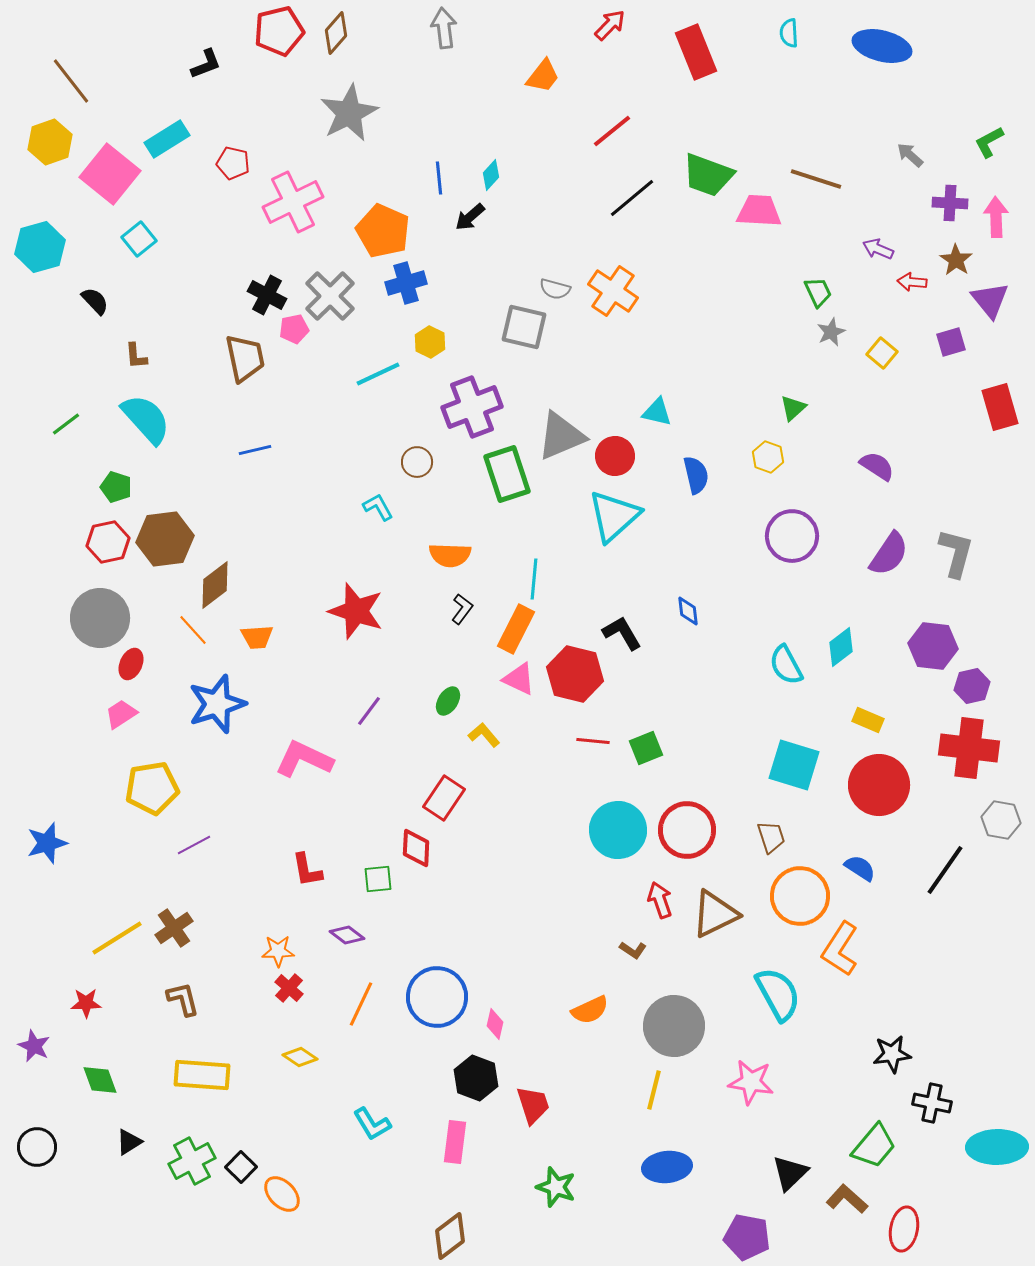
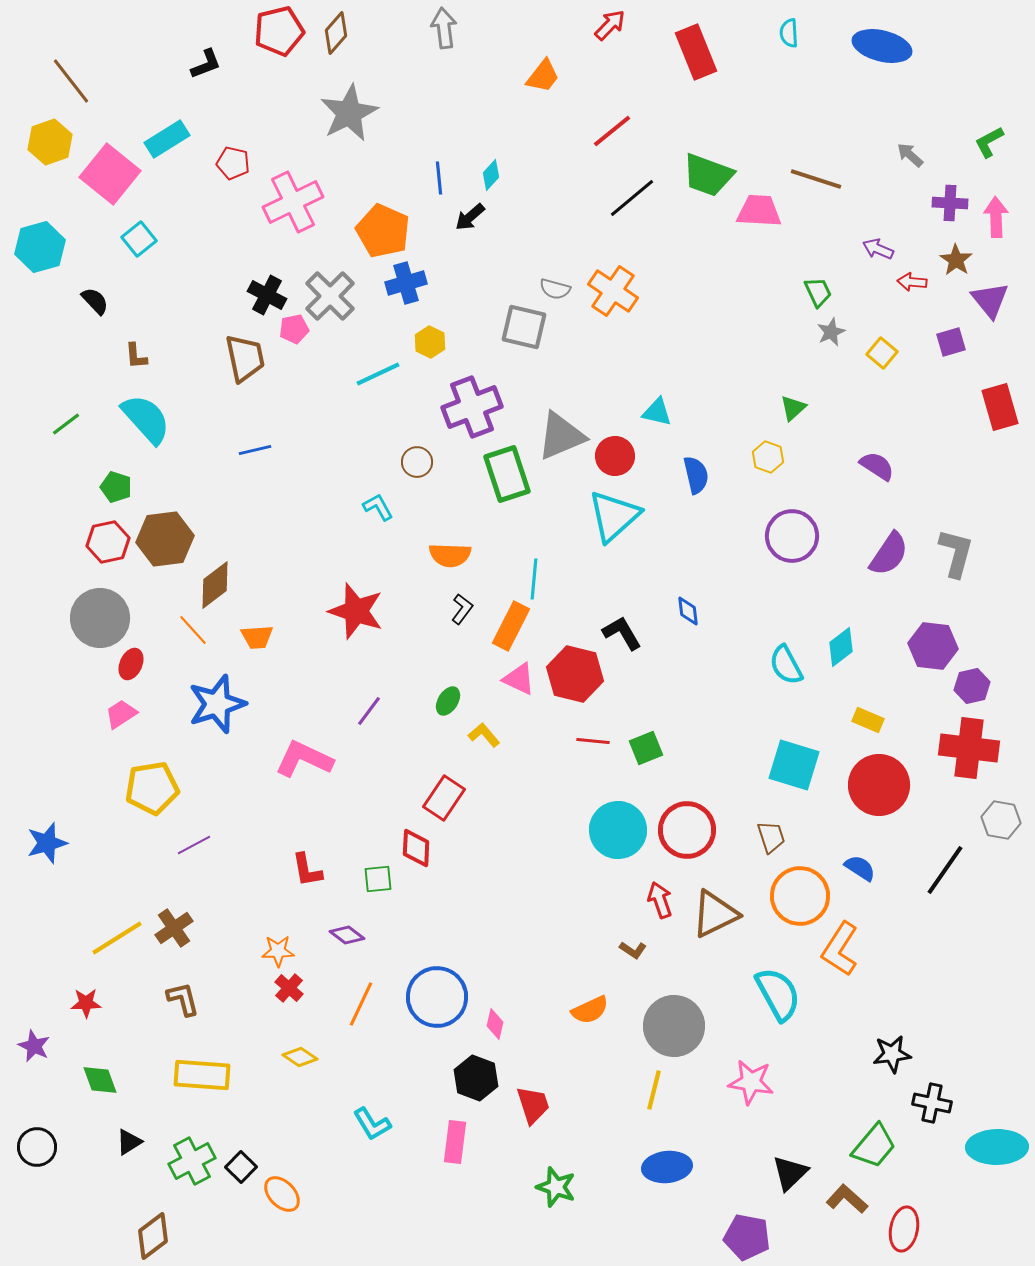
orange rectangle at (516, 629): moved 5 px left, 3 px up
brown diamond at (450, 1236): moved 297 px left
